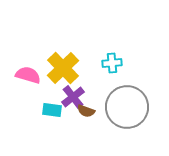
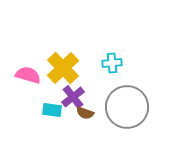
brown semicircle: moved 1 px left, 2 px down
